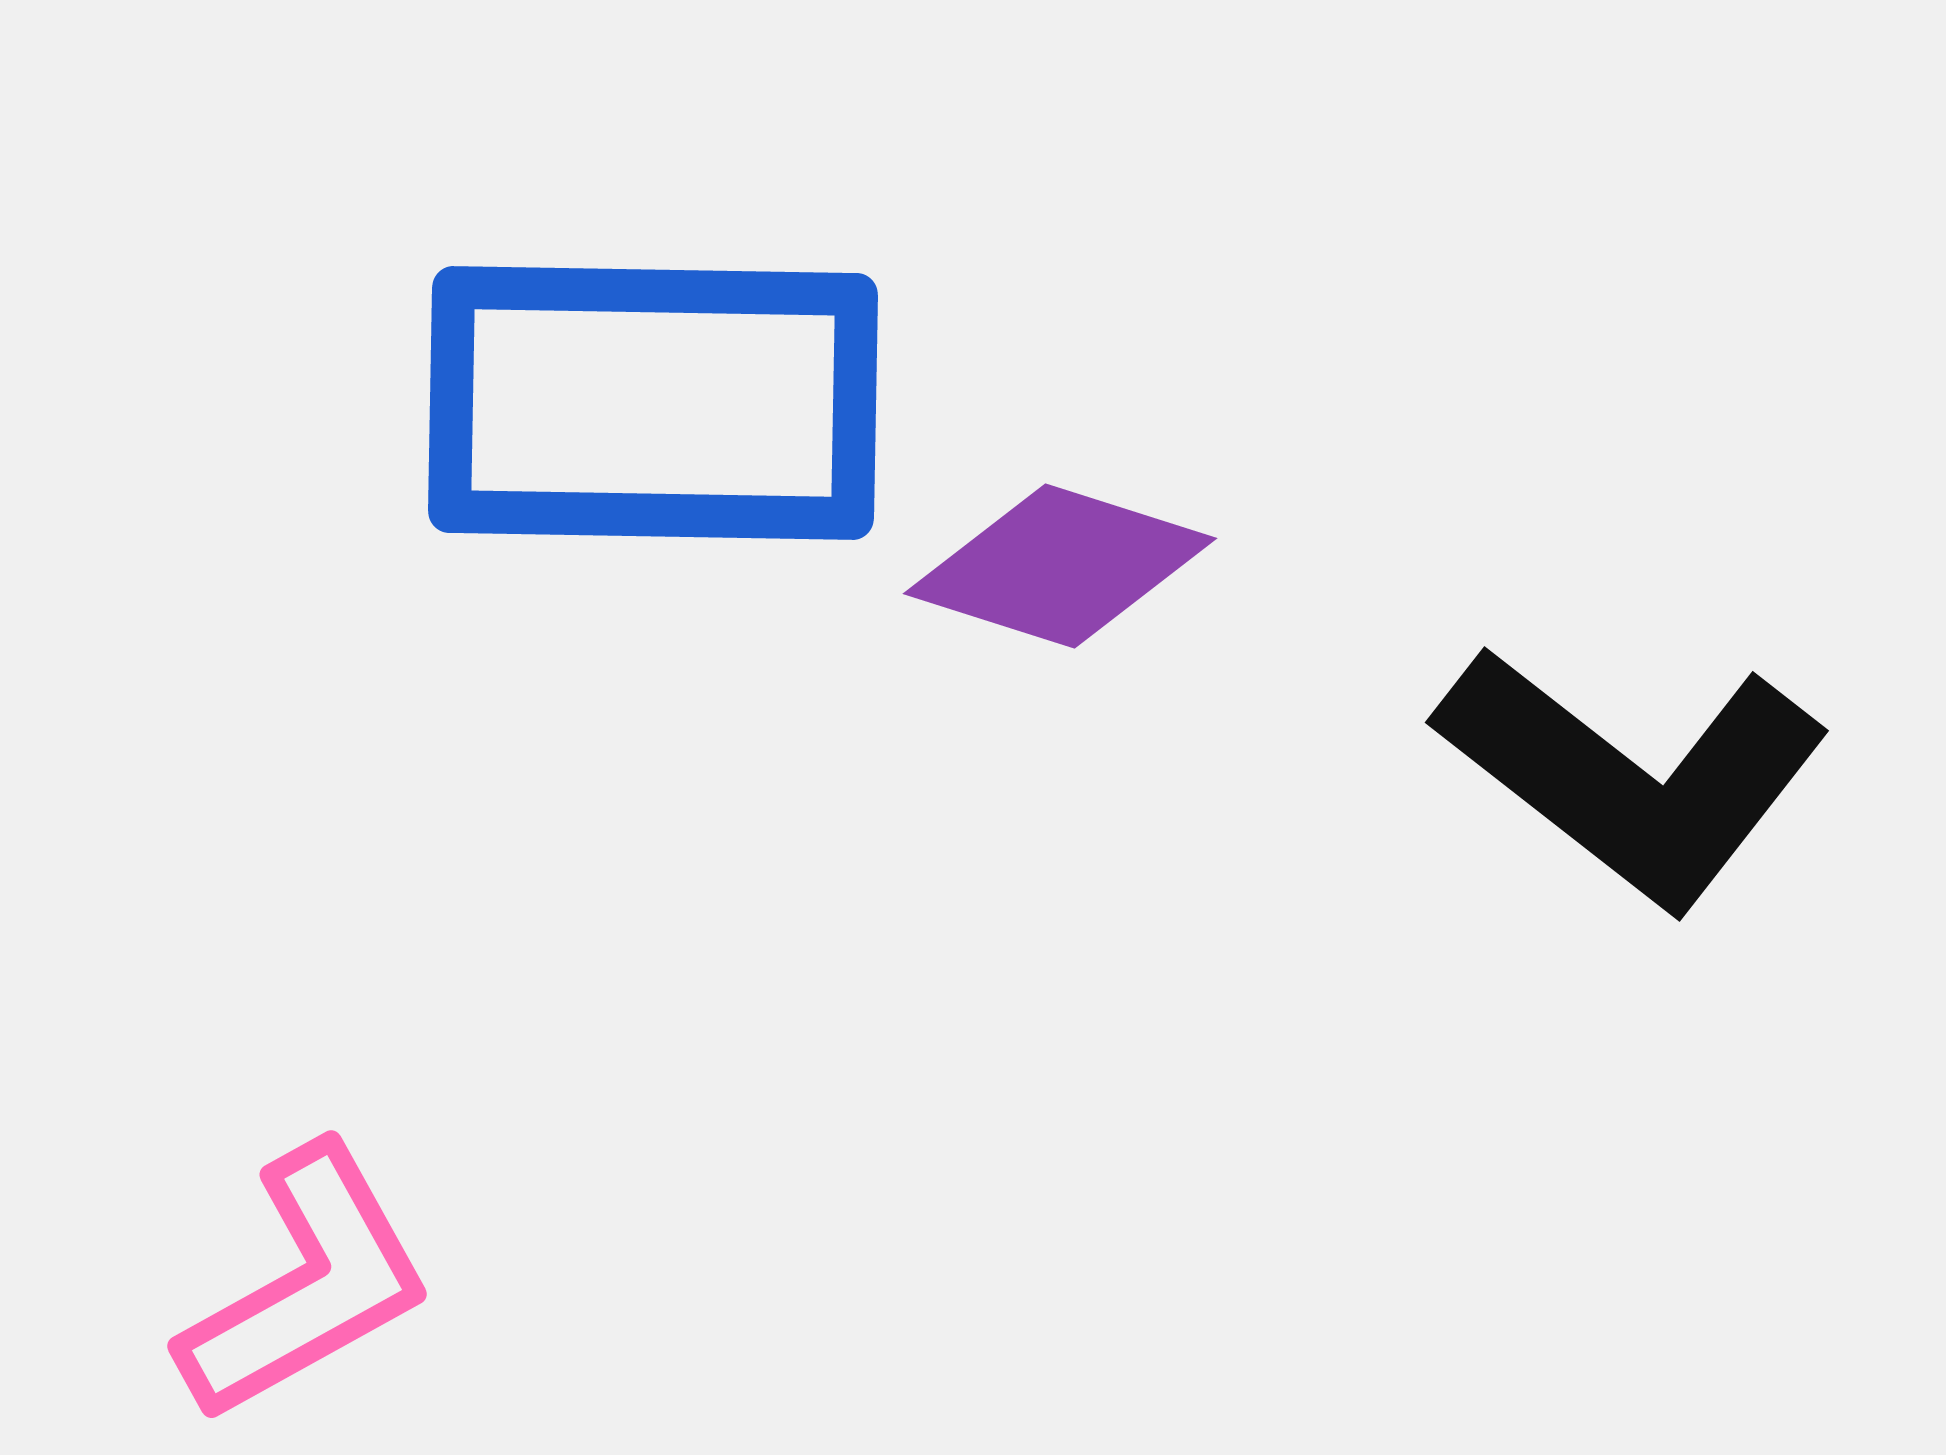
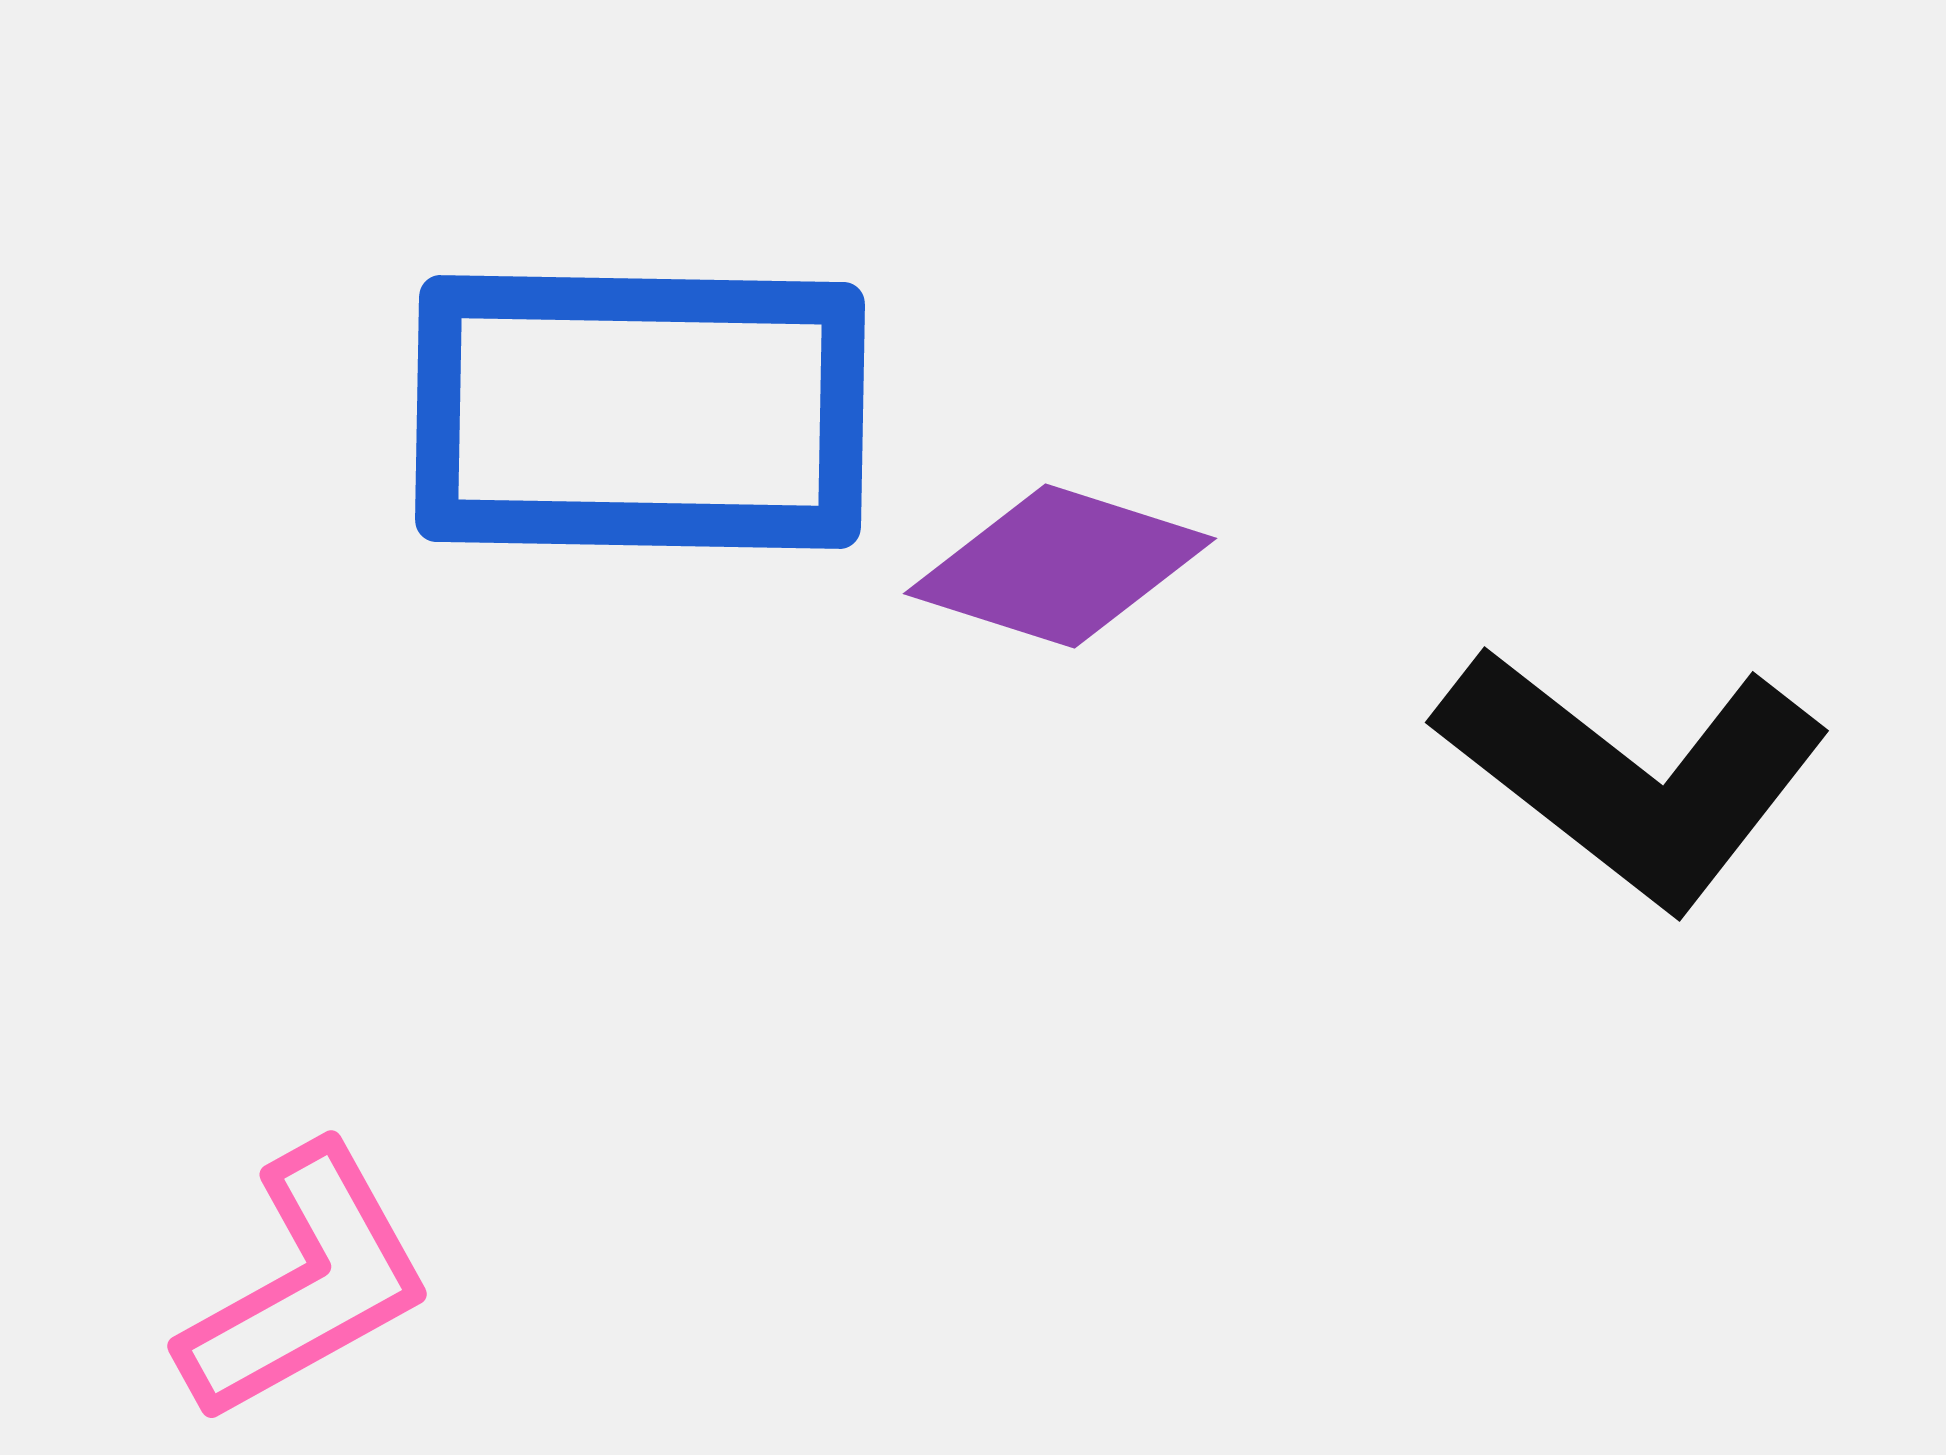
blue rectangle: moved 13 px left, 9 px down
